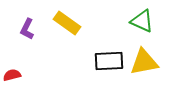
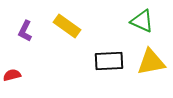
yellow rectangle: moved 3 px down
purple L-shape: moved 2 px left, 2 px down
yellow triangle: moved 7 px right
